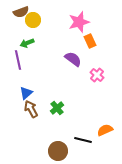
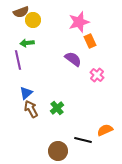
green arrow: rotated 16 degrees clockwise
